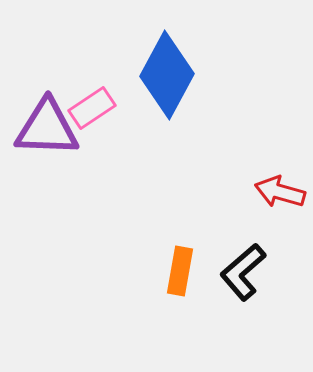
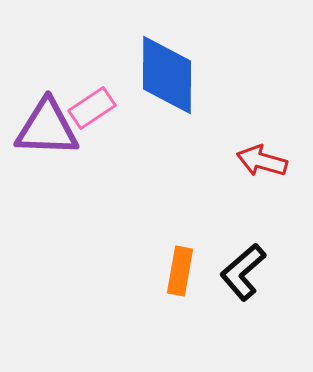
blue diamond: rotated 28 degrees counterclockwise
red arrow: moved 18 px left, 31 px up
